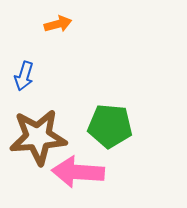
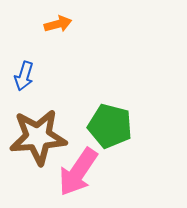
green pentagon: rotated 9 degrees clockwise
pink arrow: rotated 60 degrees counterclockwise
